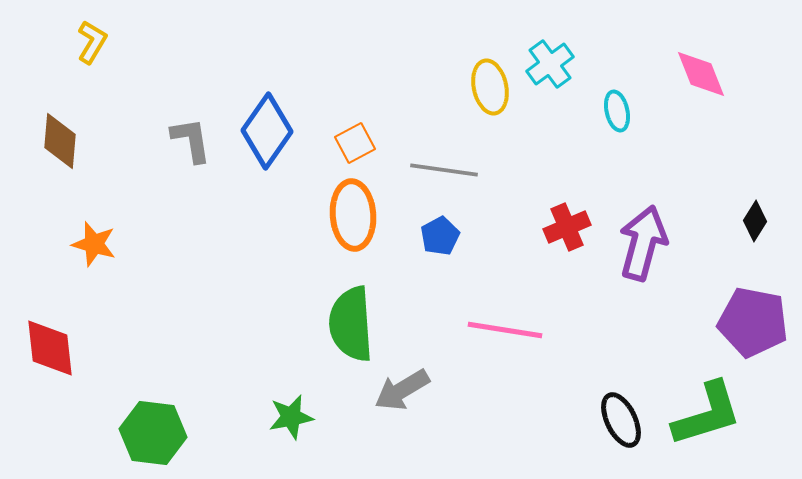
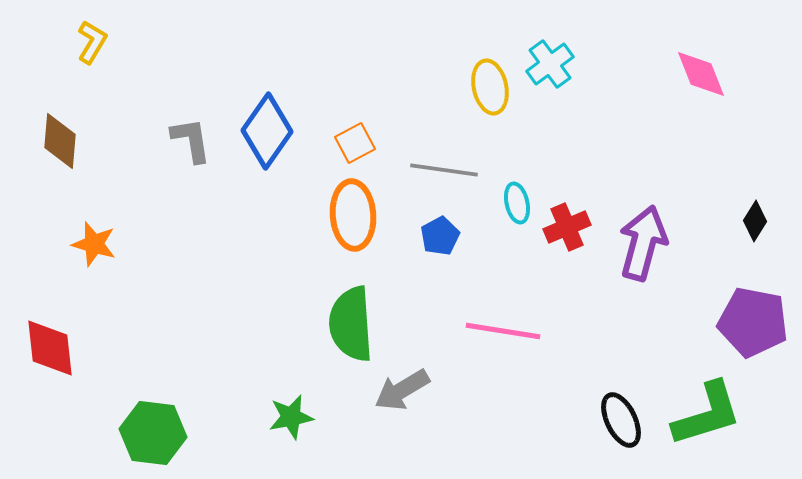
cyan ellipse: moved 100 px left, 92 px down
pink line: moved 2 px left, 1 px down
